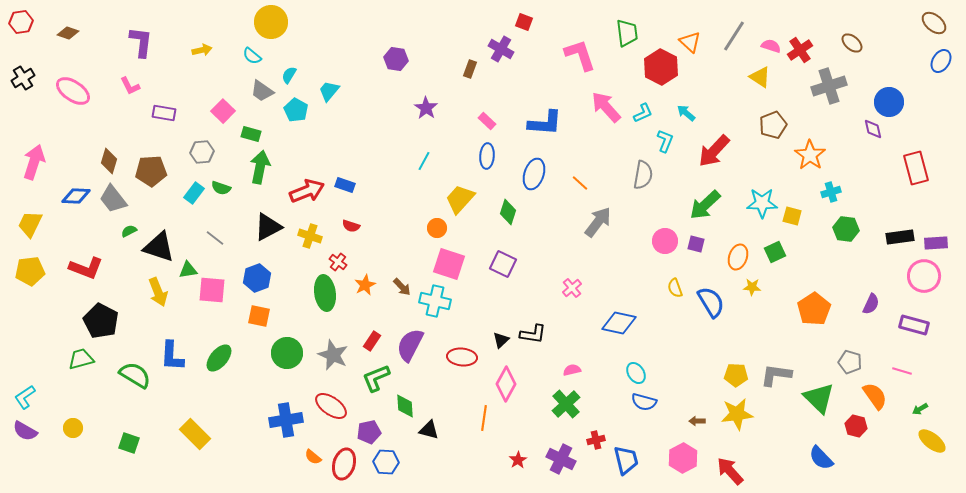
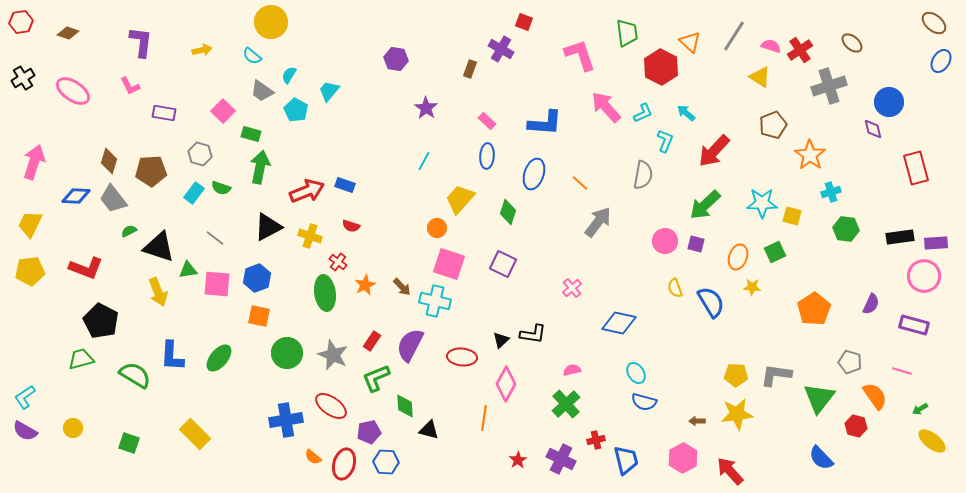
gray hexagon at (202, 152): moved 2 px left, 2 px down; rotated 20 degrees clockwise
pink square at (212, 290): moved 5 px right, 6 px up
green triangle at (819, 398): rotated 24 degrees clockwise
